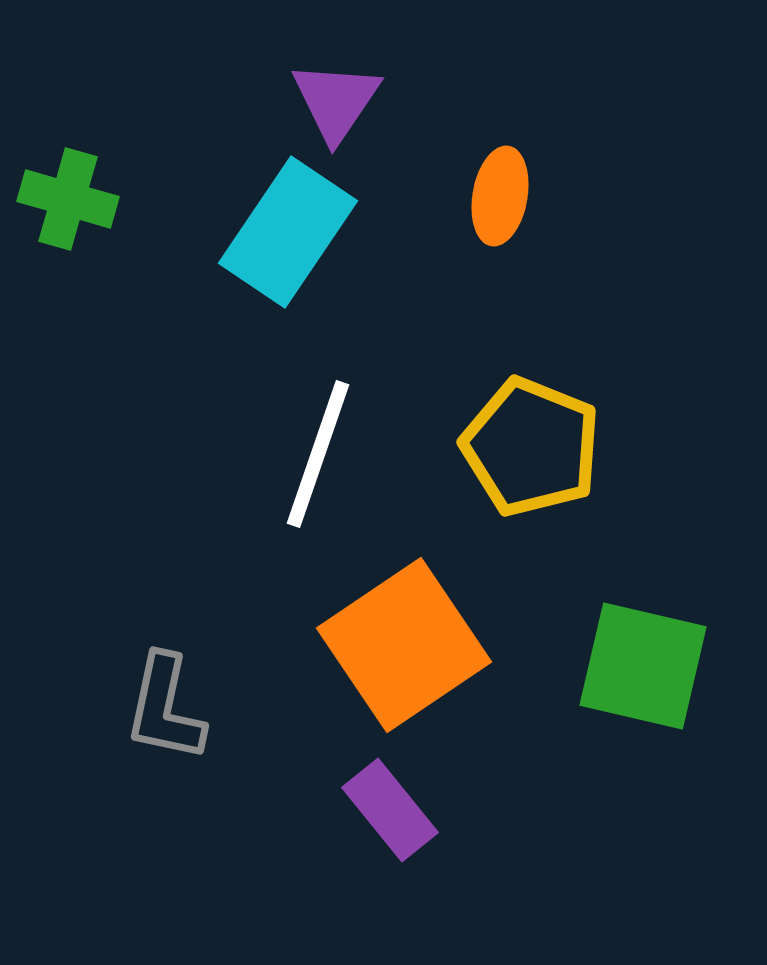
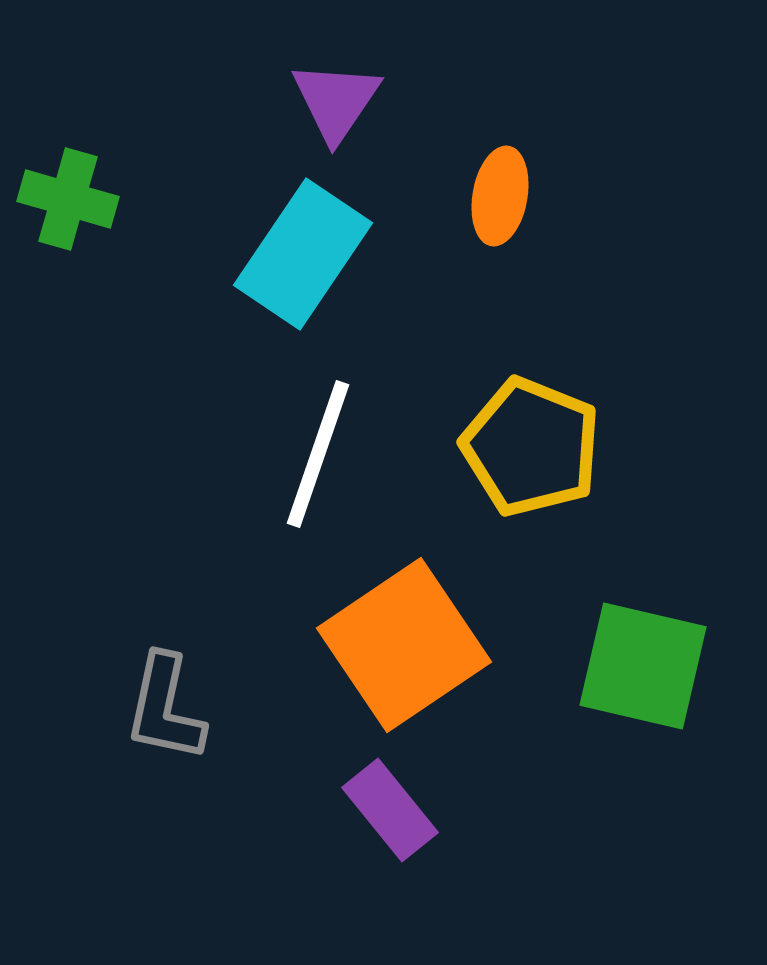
cyan rectangle: moved 15 px right, 22 px down
